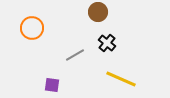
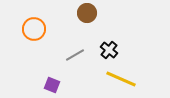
brown circle: moved 11 px left, 1 px down
orange circle: moved 2 px right, 1 px down
black cross: moved 2 px right, 7 px down
purple square: rotated 14 degrees clockwise
